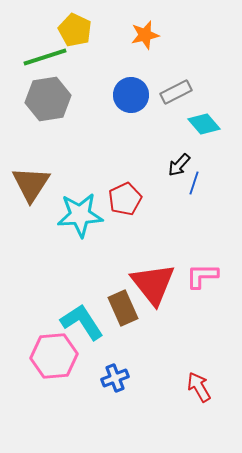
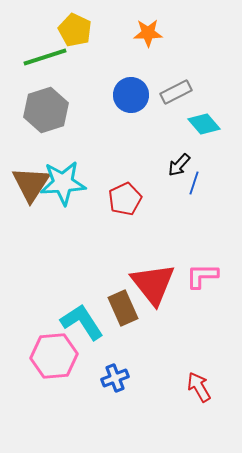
orange star: moved 3 px right, 2 px up; rotated 12 degrees clockwise
gray hexagon: moved 2 px left, 11 px down; rotated 9 degrees counterclockwise
cyan star: moved 17 px left, 32 px up
